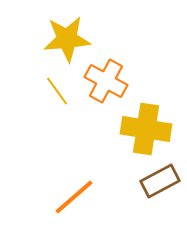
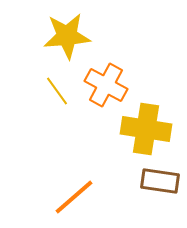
yellow star: moved 3 px up
orange cross: moved 4 px down
brown rectangle: rotated 36 degrees clockwise
